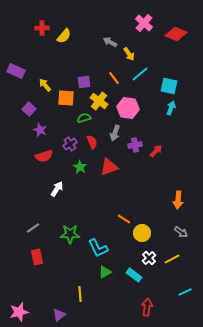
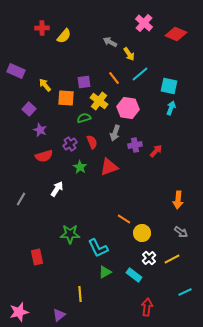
gray line at (33, 228): moved 12 px left, 29 px up; rotated 24 degrees counterclockwise
